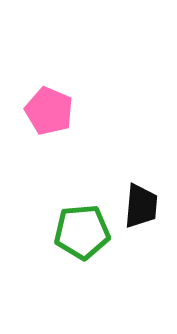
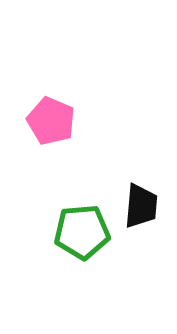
pink pentagon: moved 2 px right, 10 px down
